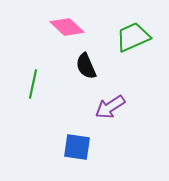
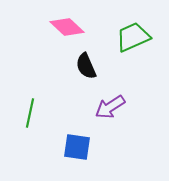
green line: moved 3 px left, 29 px down
